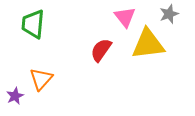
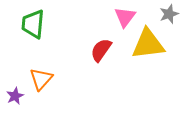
pink triangle: rotated 15 degrees clockwise
